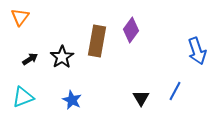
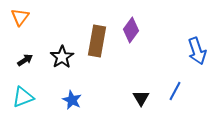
black arrow: moved 5 px left, 1 px down
